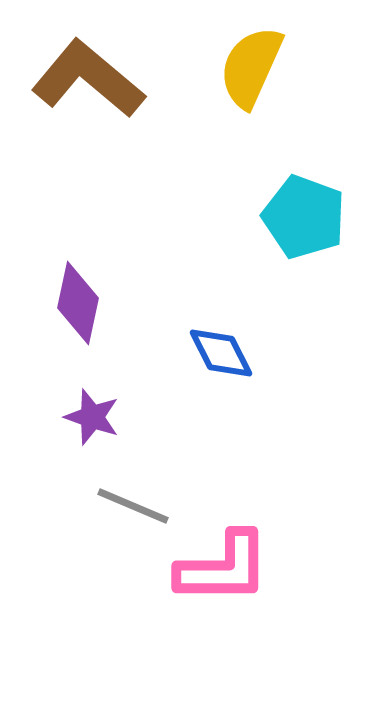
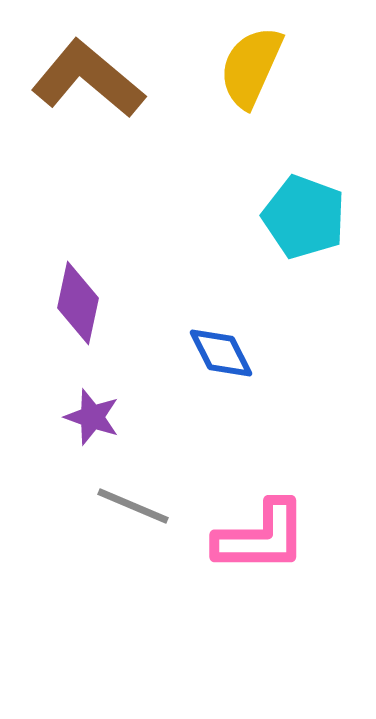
pink L-shape: moved 38 px right, 31 px up
